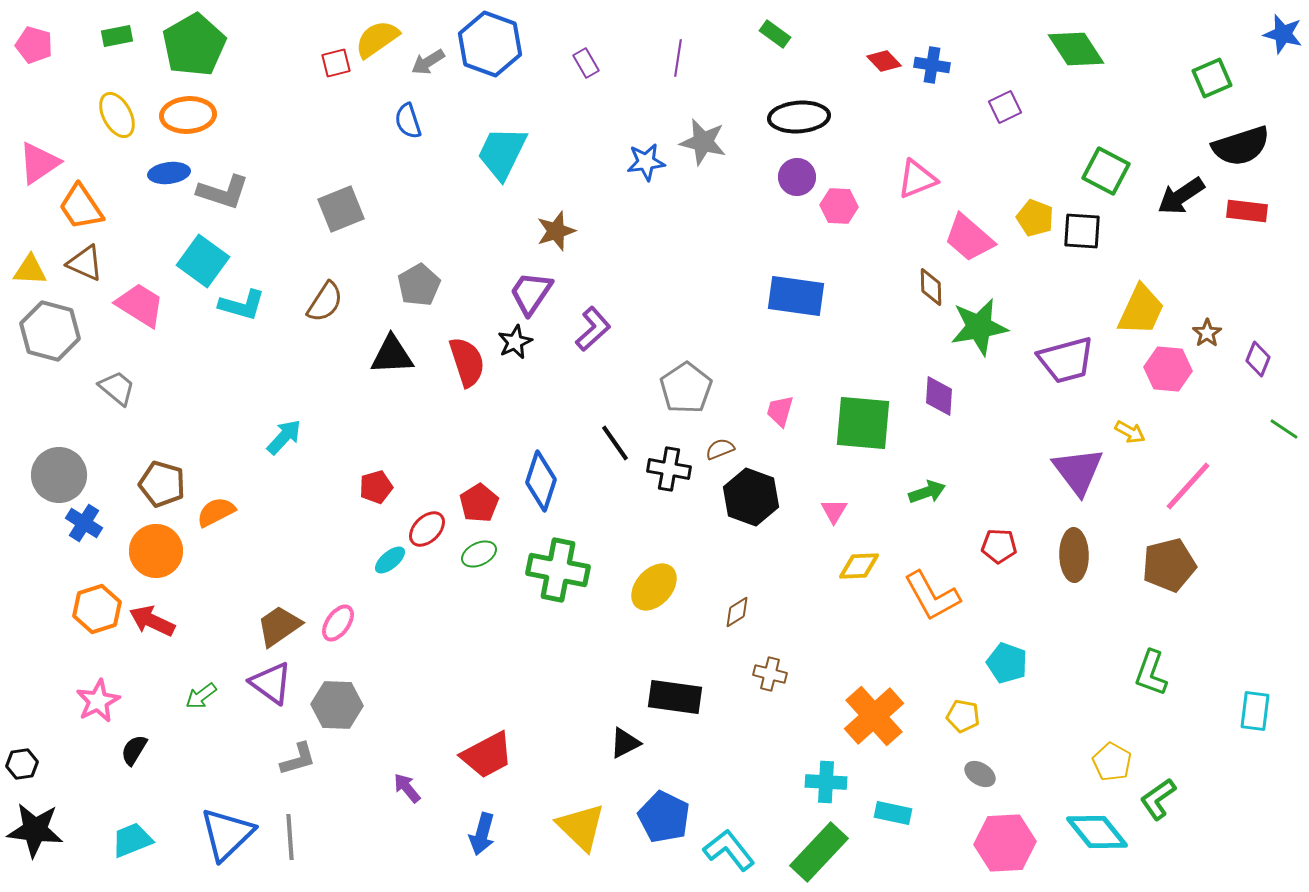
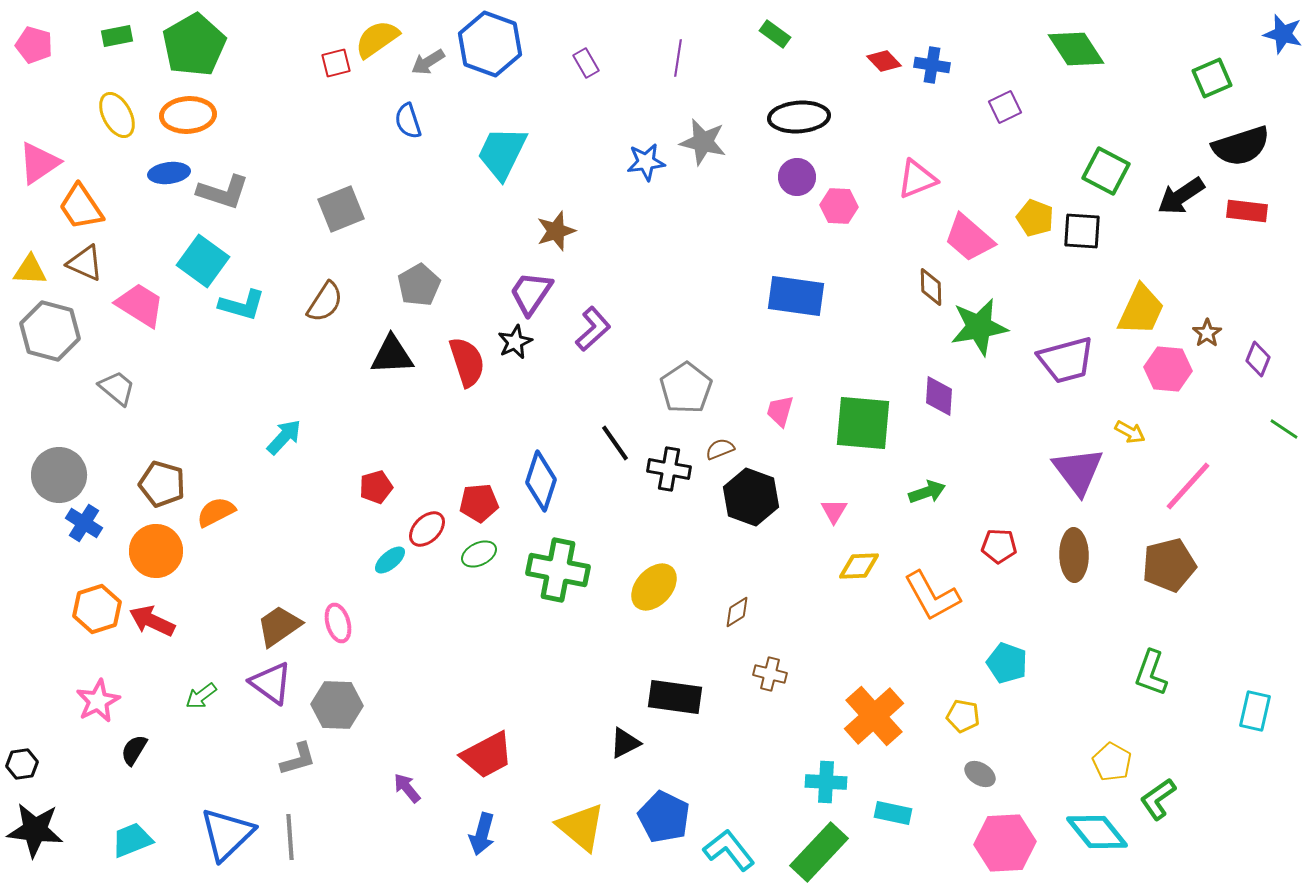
red pentagon at (479, 503): rotated 27 degrees clockwise
pink ellipse at (338, 623): rotated 51 degrees counterclockwise
cyan rectangle at (1255, 711): rotated 6 degrees clockwise
yellow triangle at (581, 827): rotated 4 degrees counterclockwise
